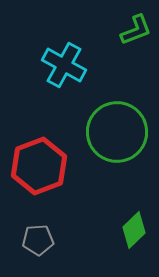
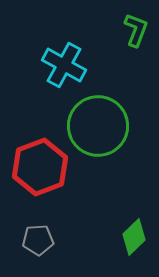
green L-shape: rotated 48 degrees counterclockwise
green circle: moved 19 px left, 6 px up
red hexagon: moved 1 px right, 1 px down
green diamond: moved 7 px down
